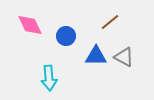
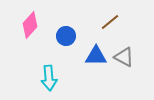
pink diamond: rotated 68 degrees clockwise
